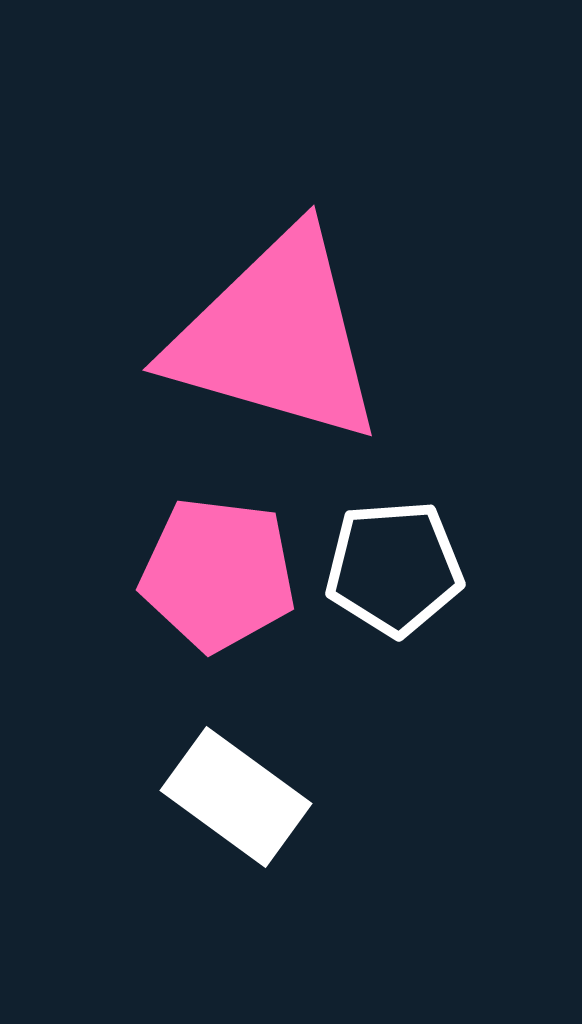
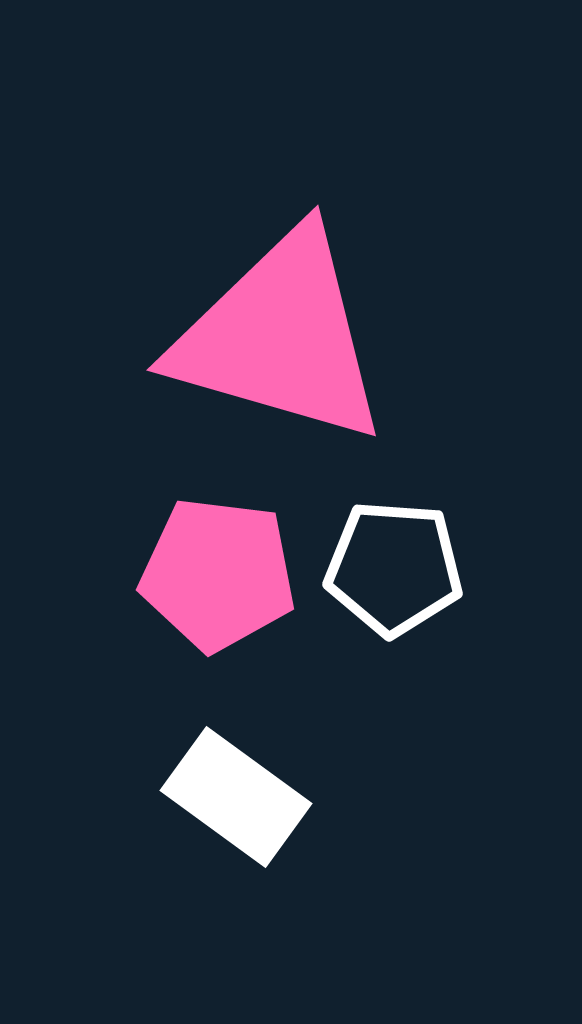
pink triangle: moved 4 px right
white pentagon: rotated 8 degrees clockwise
